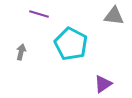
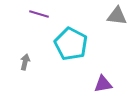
gray triangle: moved 3 px right
gray arrow: moved 4 px right, 10 px down
purple triangle: rotated 24 degrees clockwise
